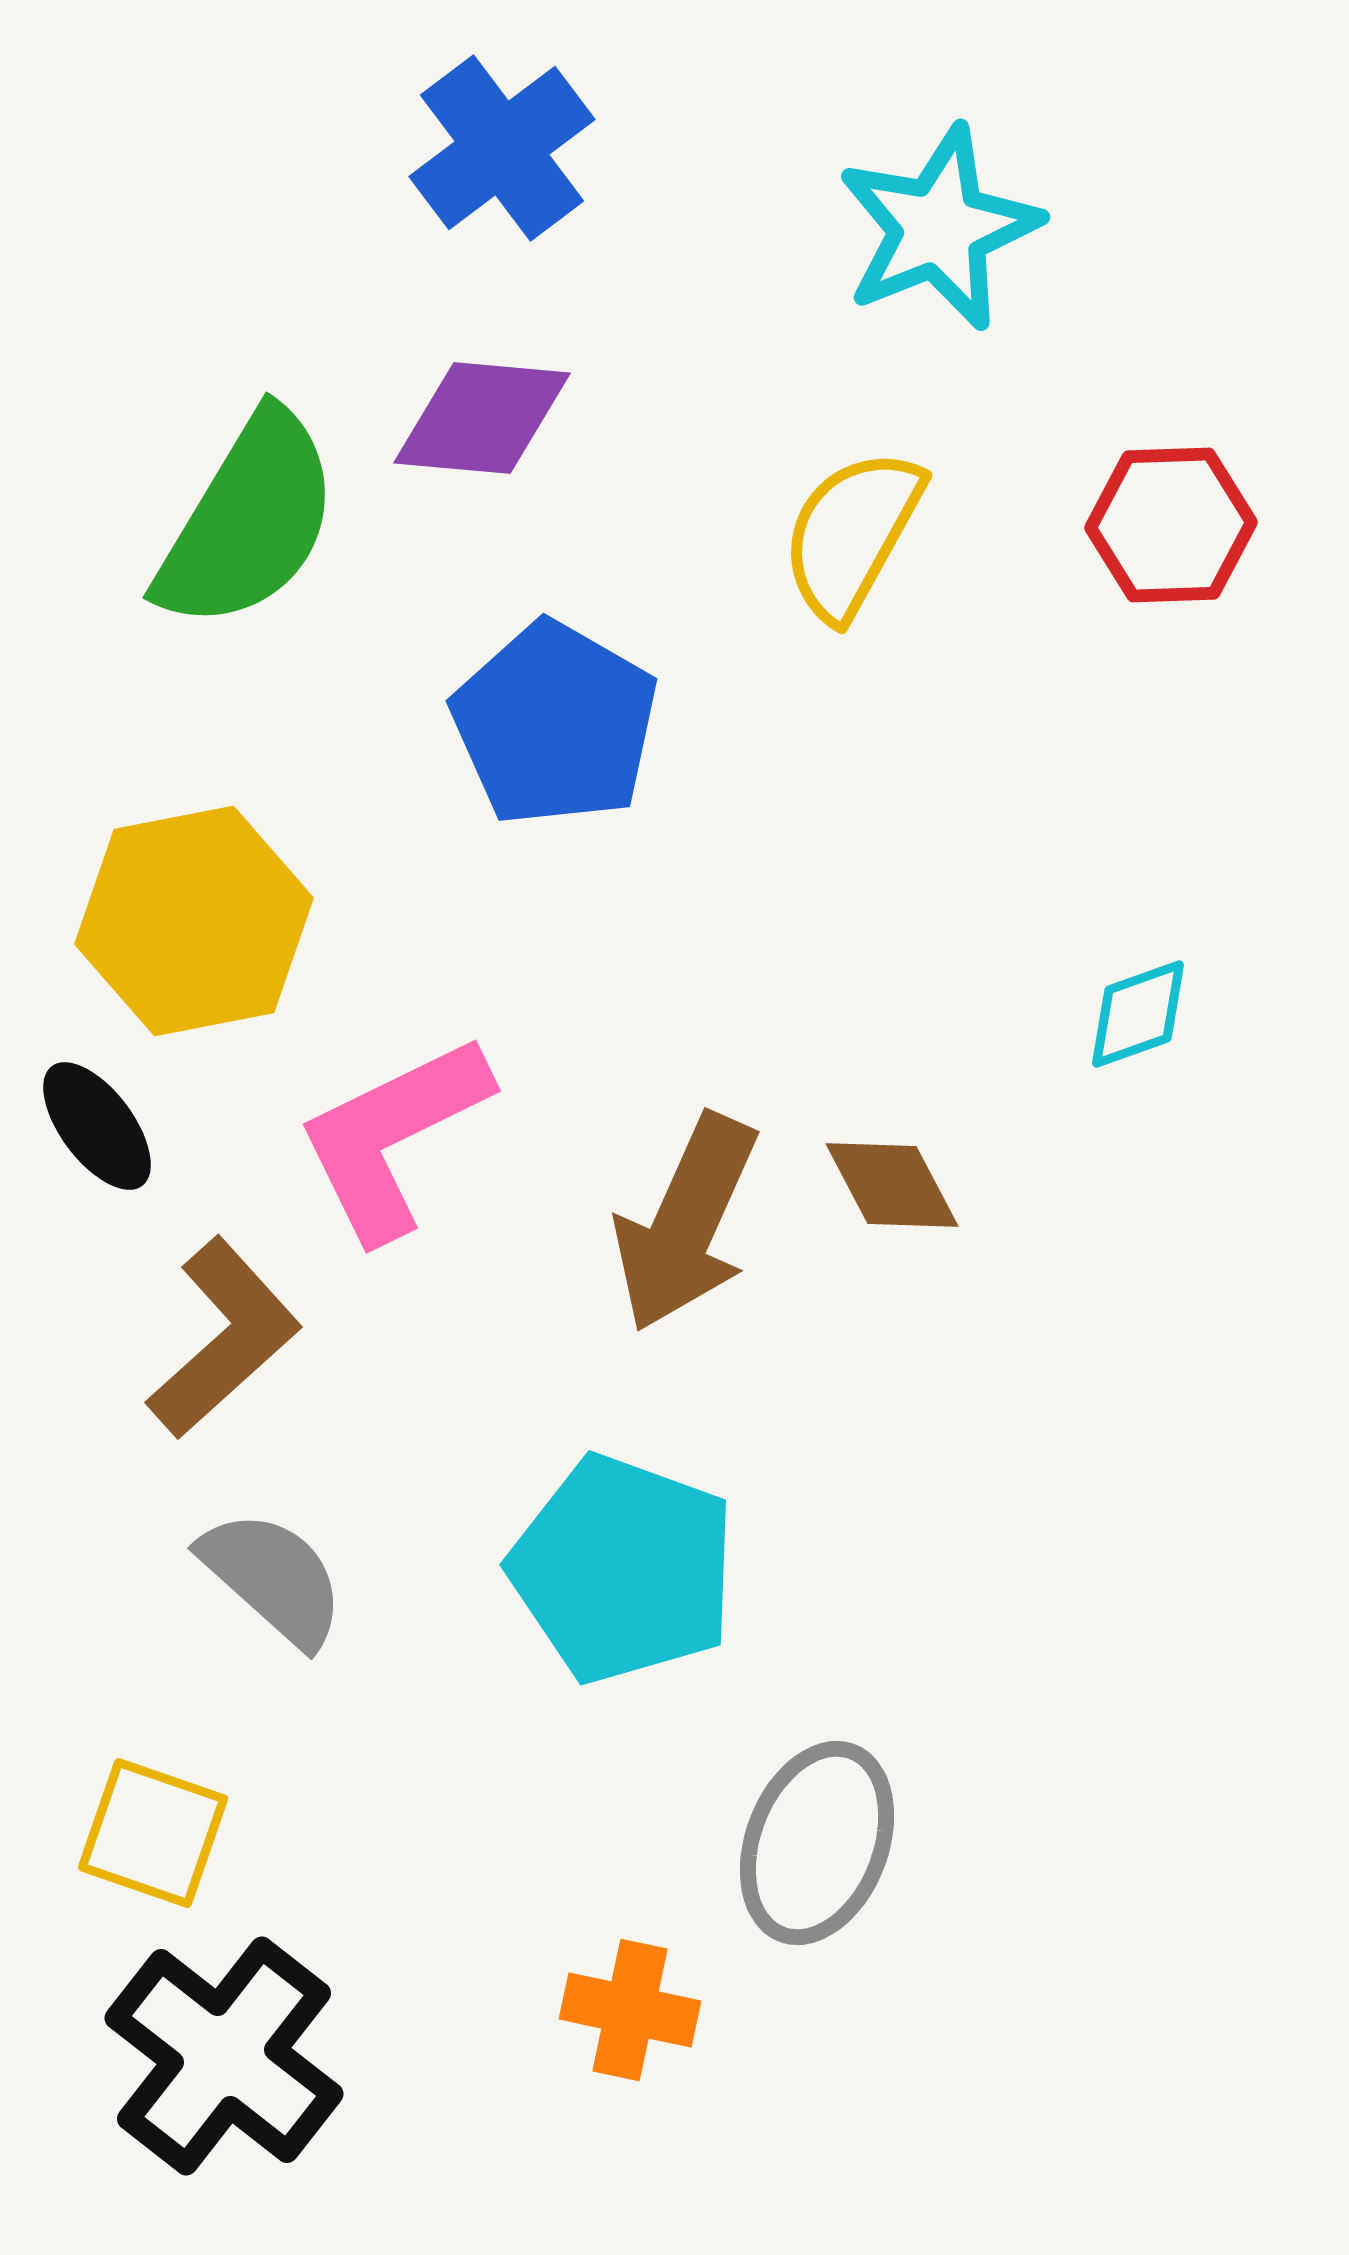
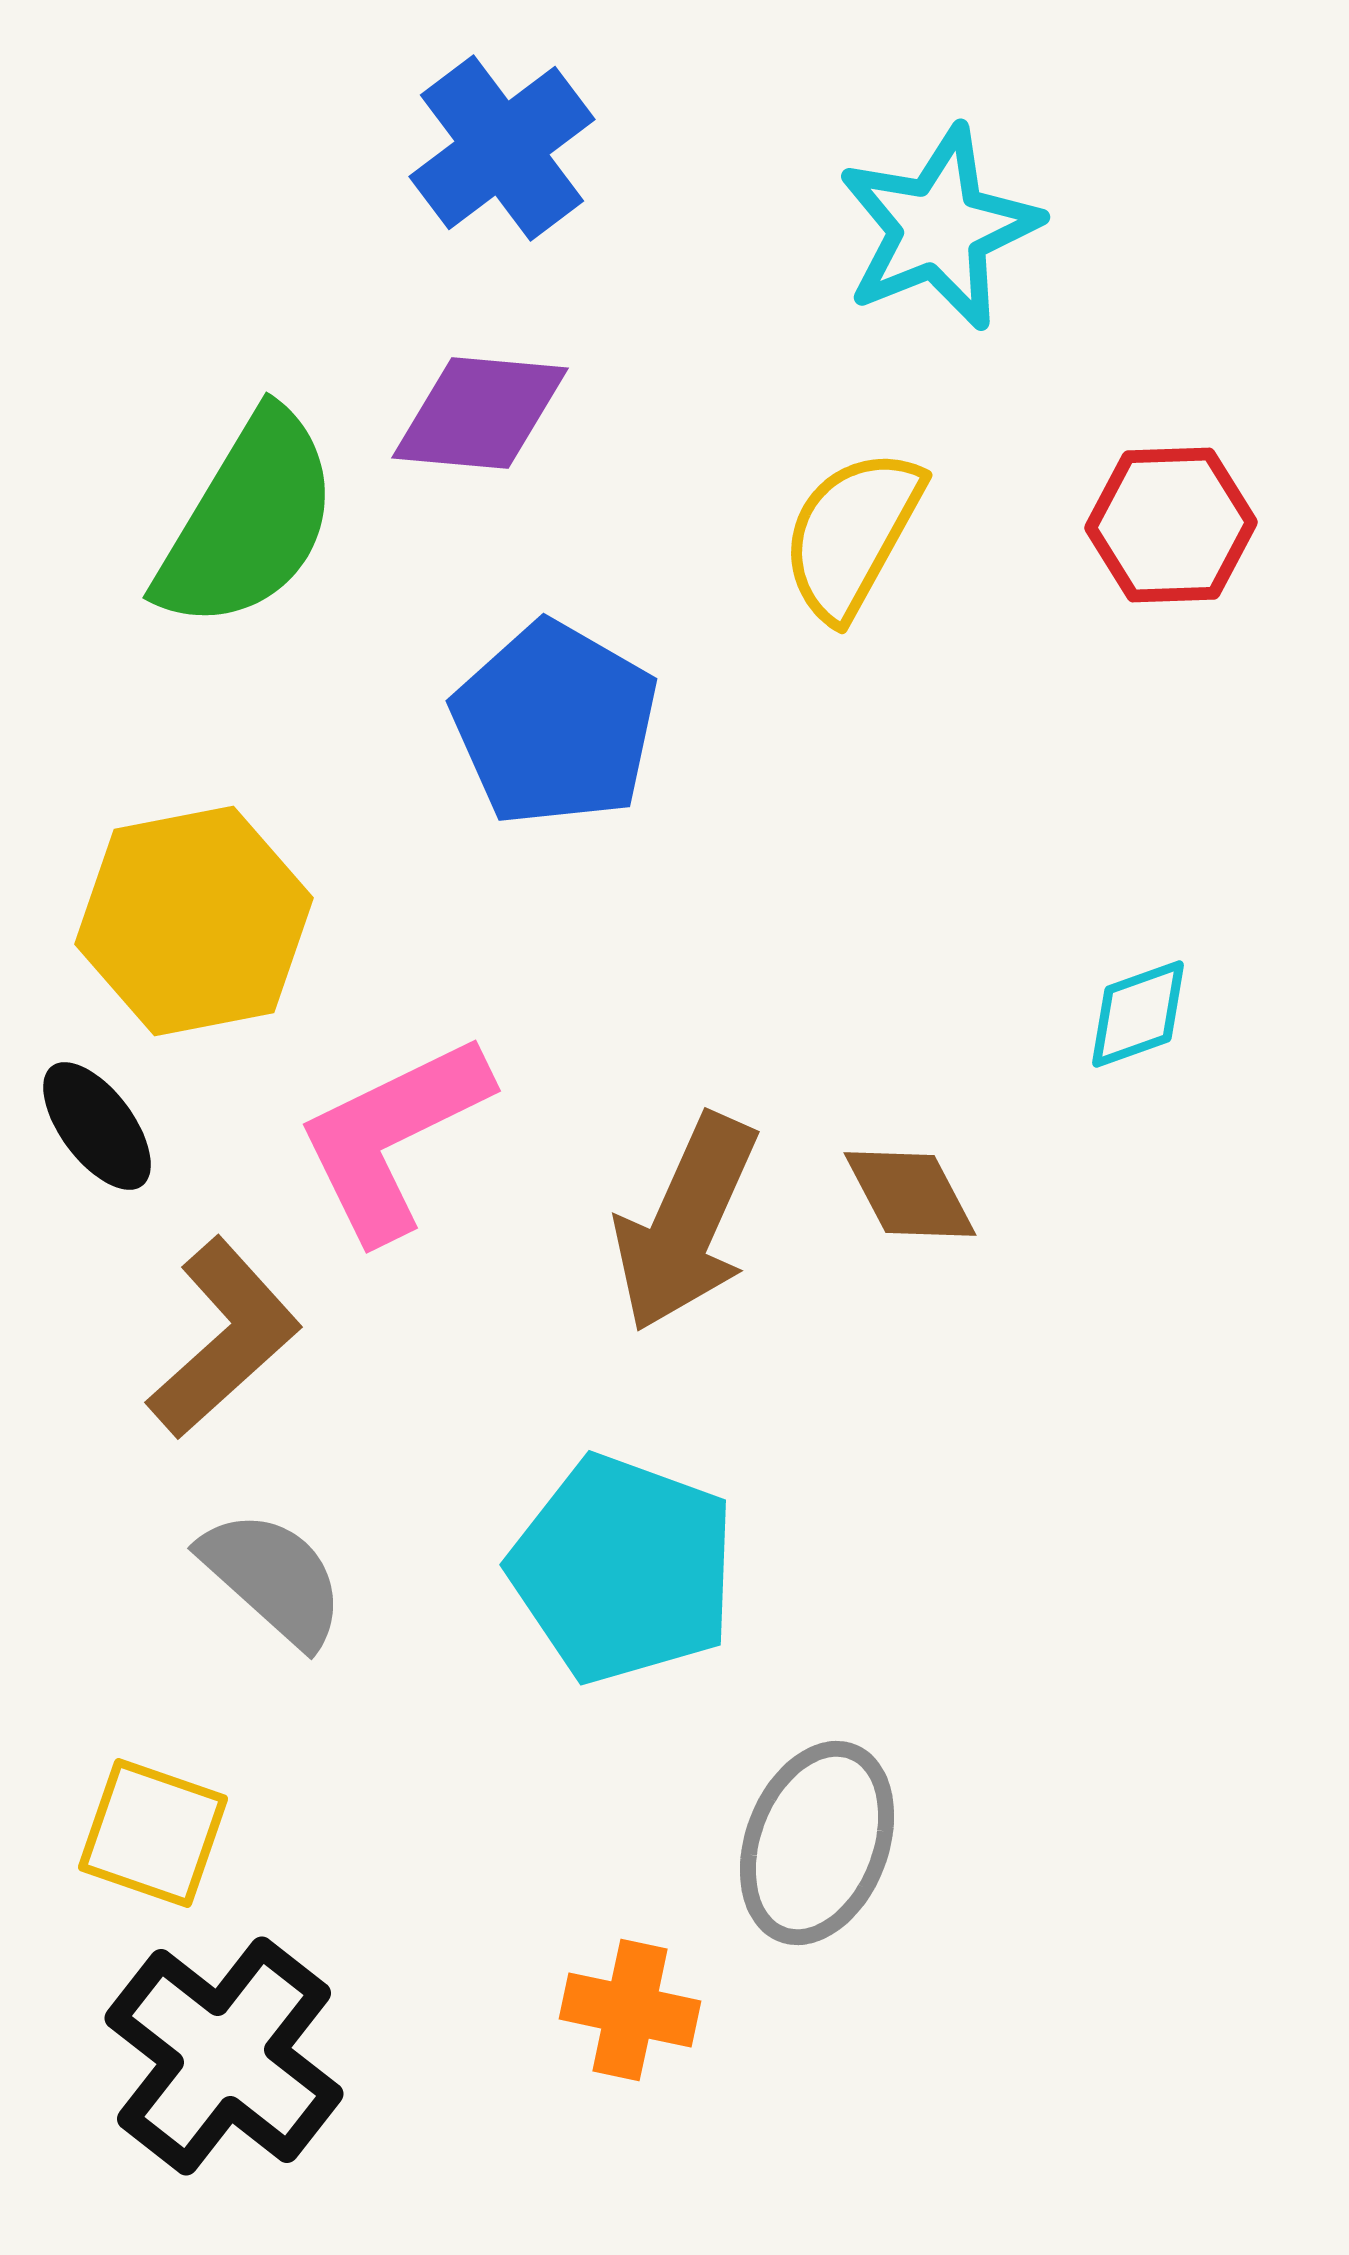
purple diamond: moved 2 px left, 5 px up
brown diamond: moved 18 px right, 9 px down
